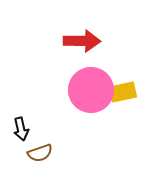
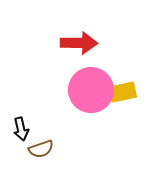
red arrow: moved 3 px left, 2 px down
brown semicircle: moved 1 px right, 4 px up
